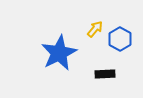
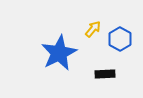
yellow arrow: moved 2 px left
